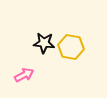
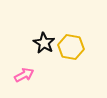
black star: rotated 25 degrees clockwise
